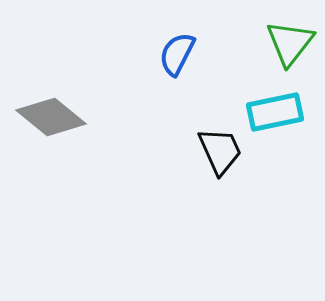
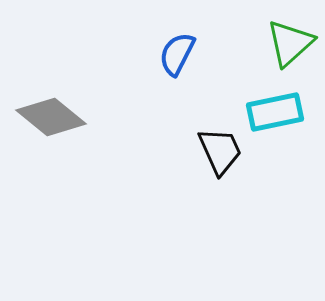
green triangle: rotated 10 degrees clockwise
